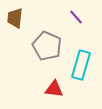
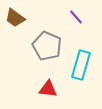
brown trapezoid: rotated 60 degrees counterclockwise
red triangle: moved 6 px left
